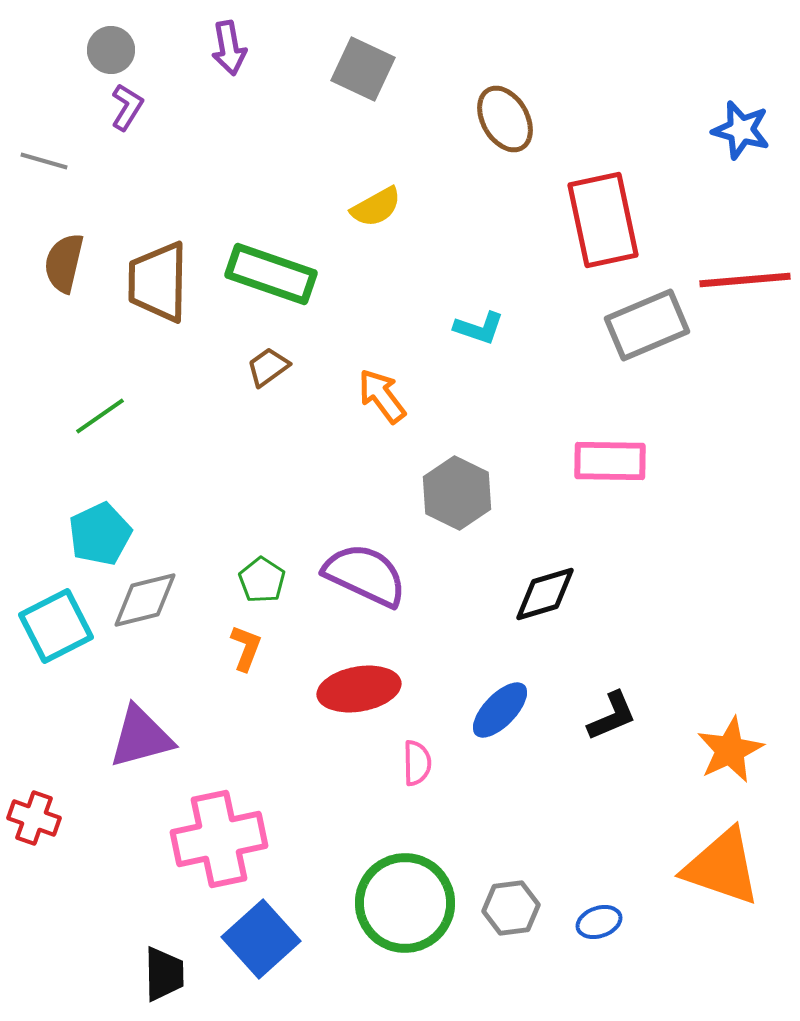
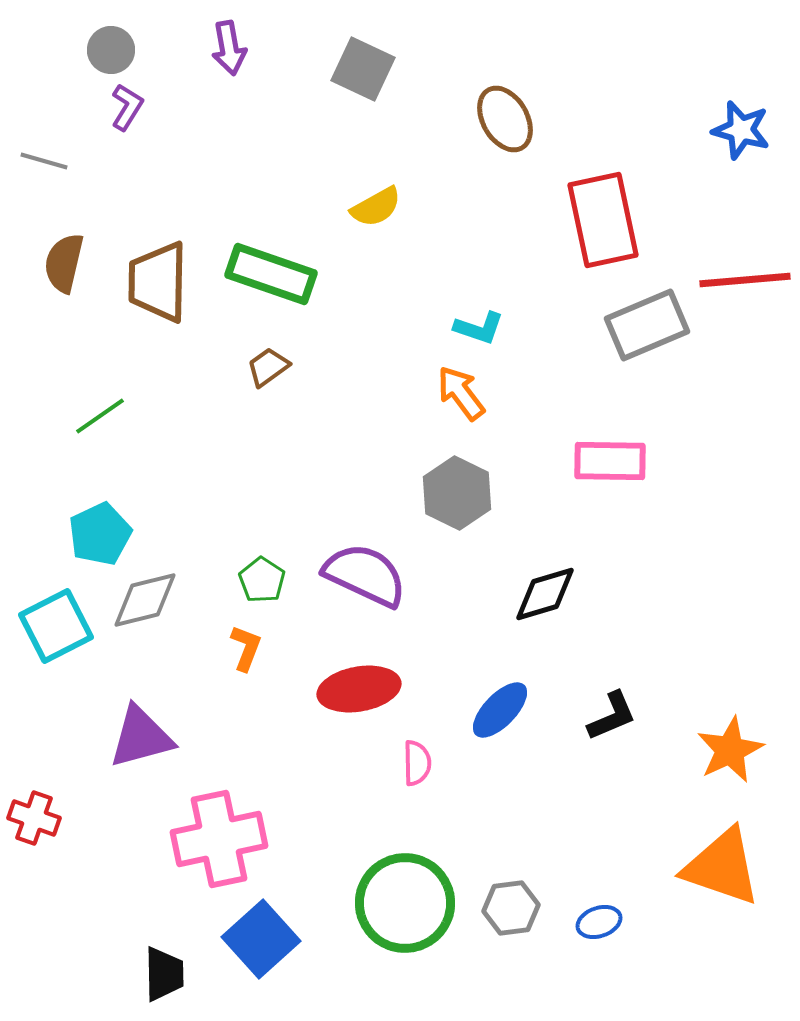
orange arrow at (382, 396): moved 79 px right, 3 px up
